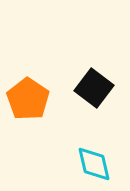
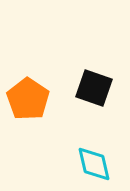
black square: rotated 18 degrees counterclockwise
